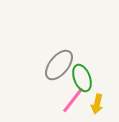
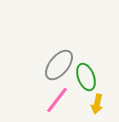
green ellipse: moved 4 px right, 1 px up
pink line: moved 16 px left
